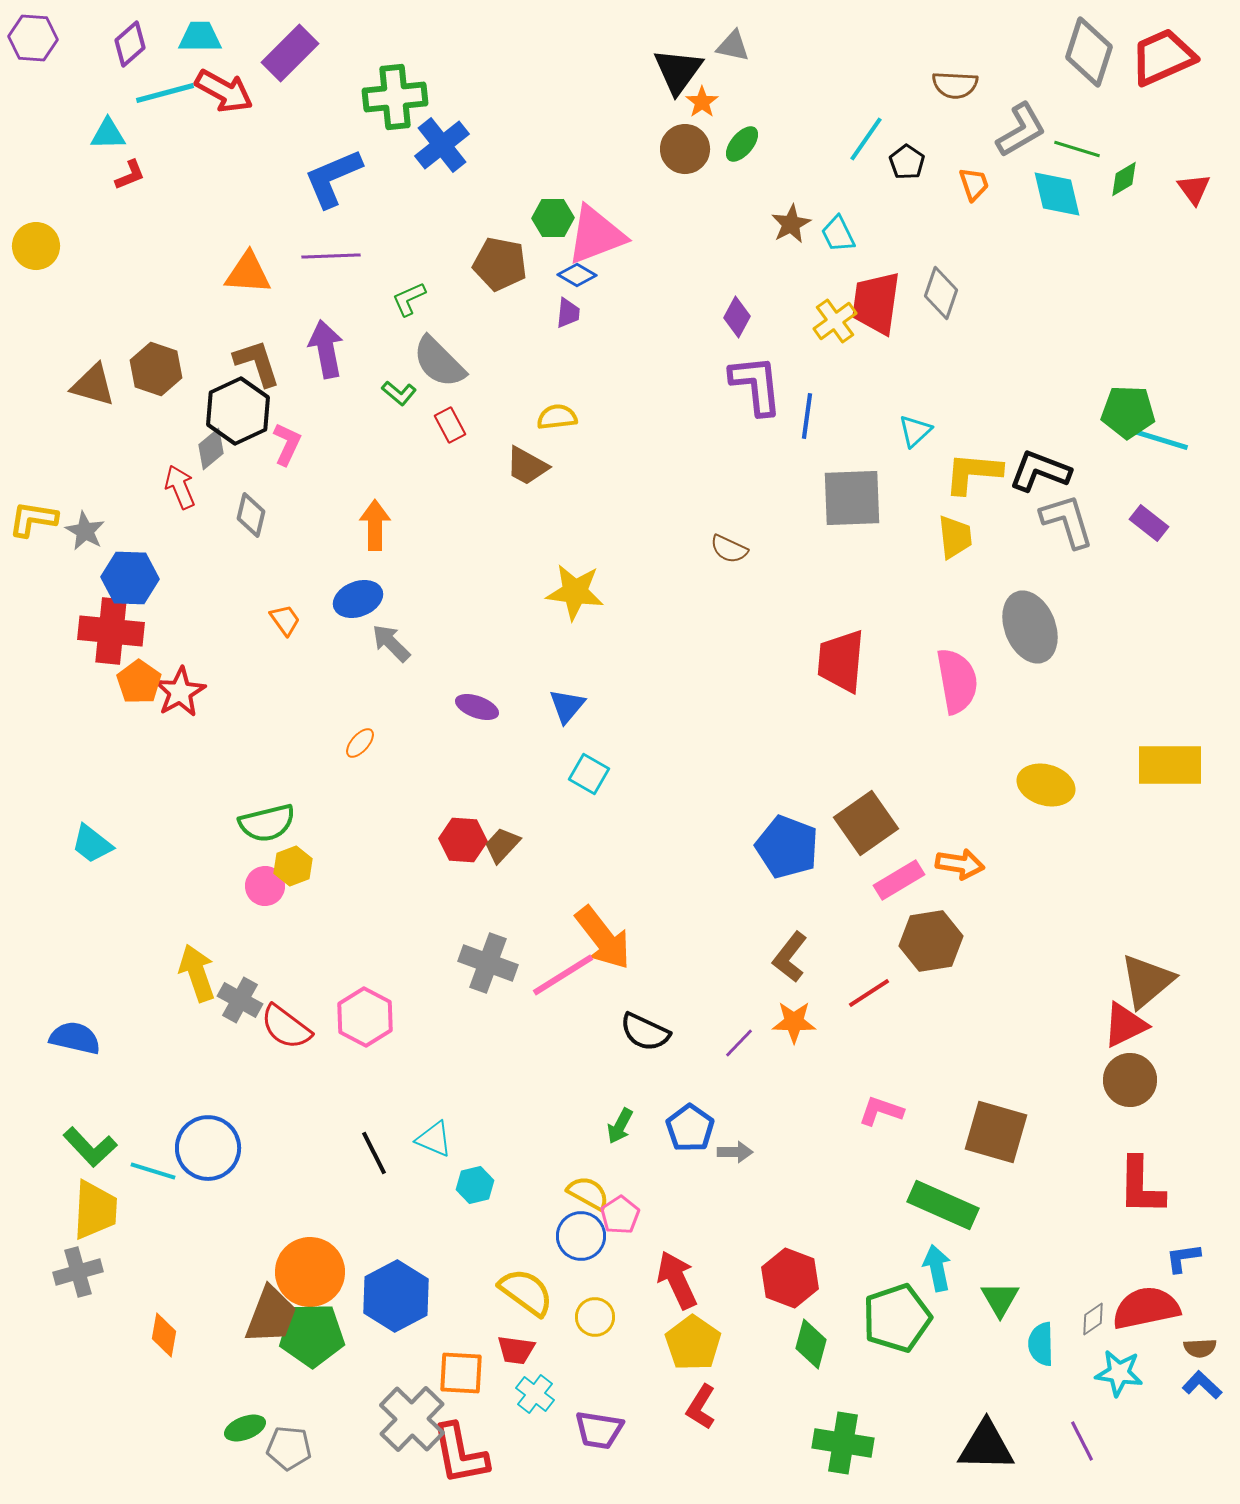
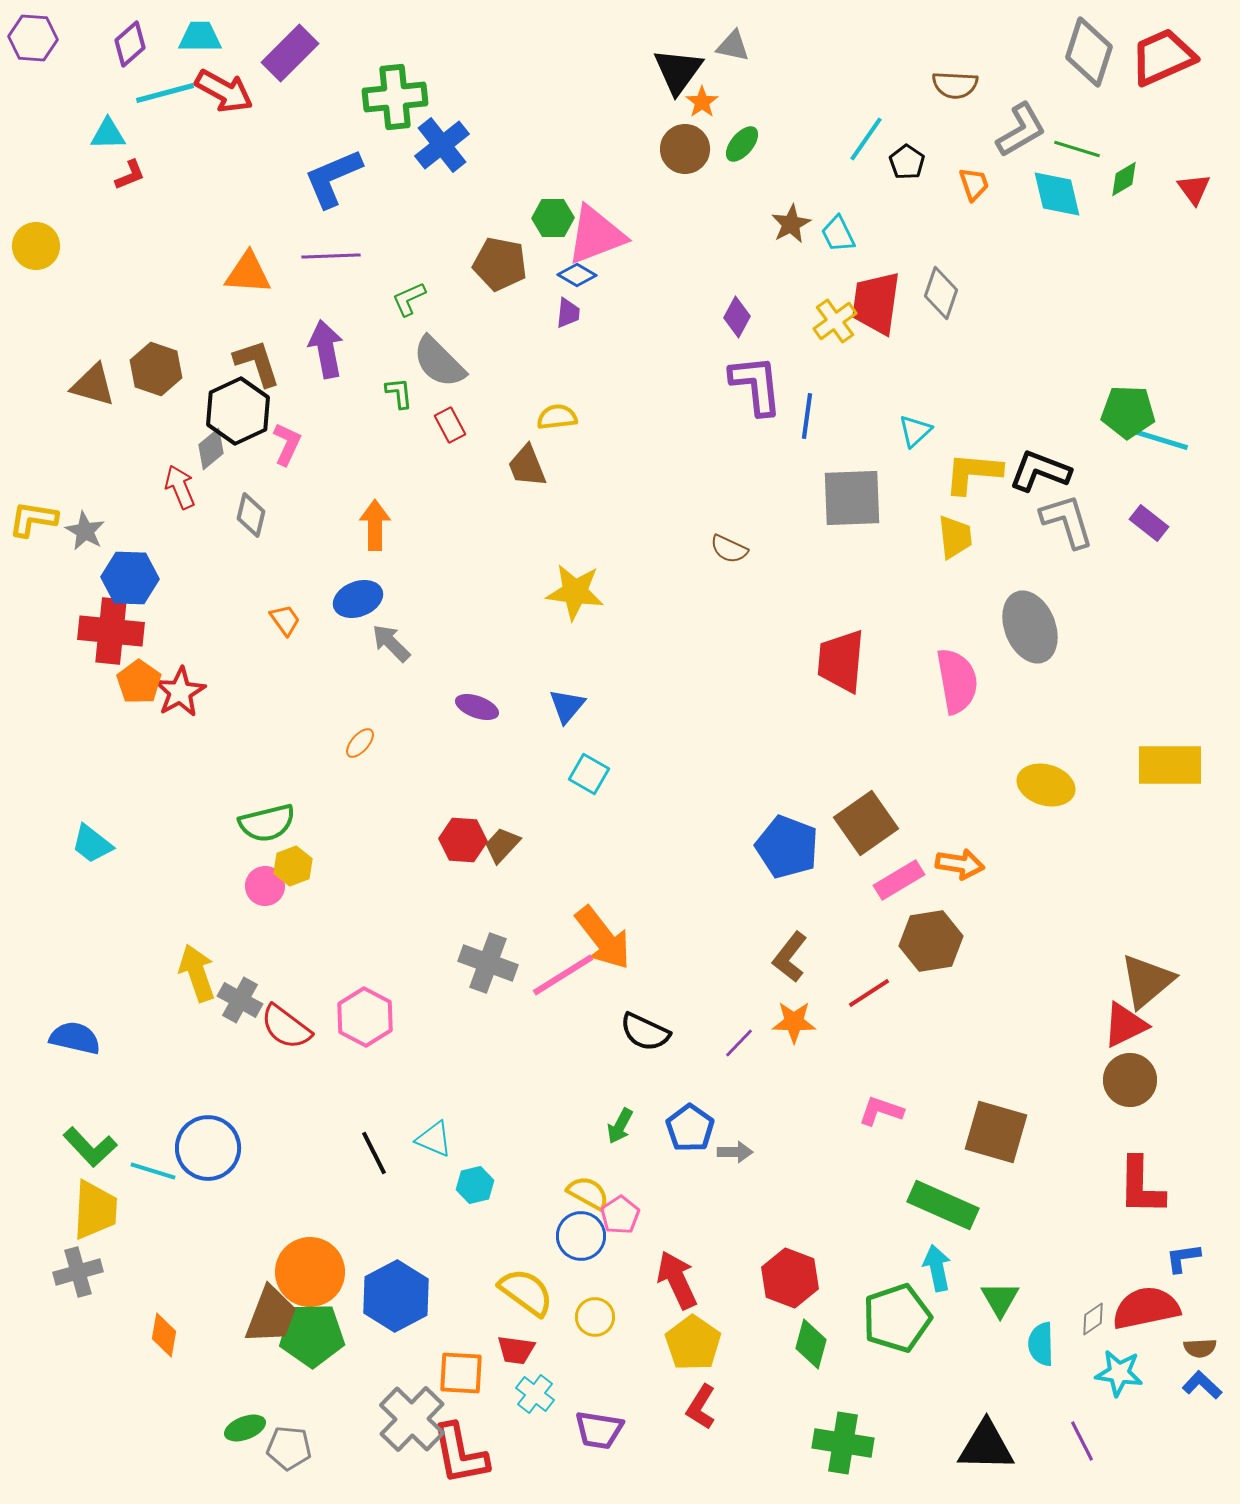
green L-shape at (399, 393): rotated 136 degrees counterclockwise
brown trapezoid at (527, 466): rotated 39 degrees clockwise
